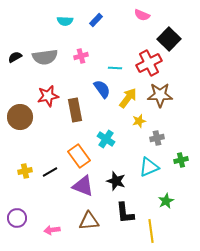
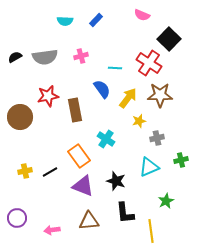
red cross: rotated 30 degrees counterclockwise
